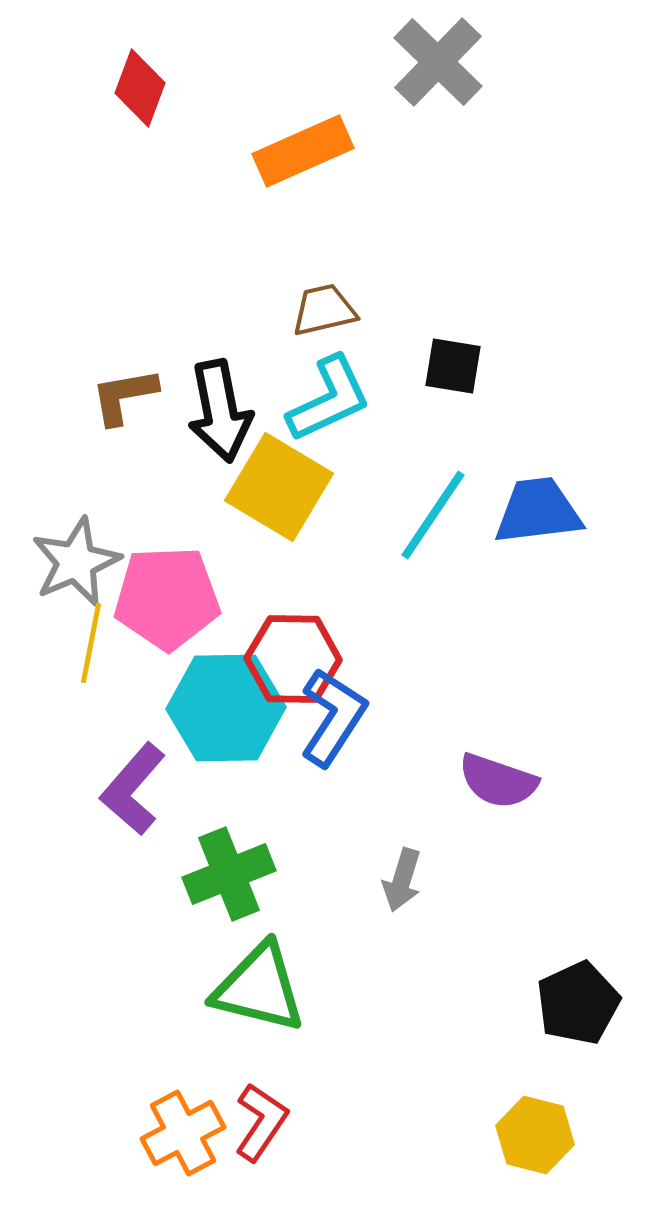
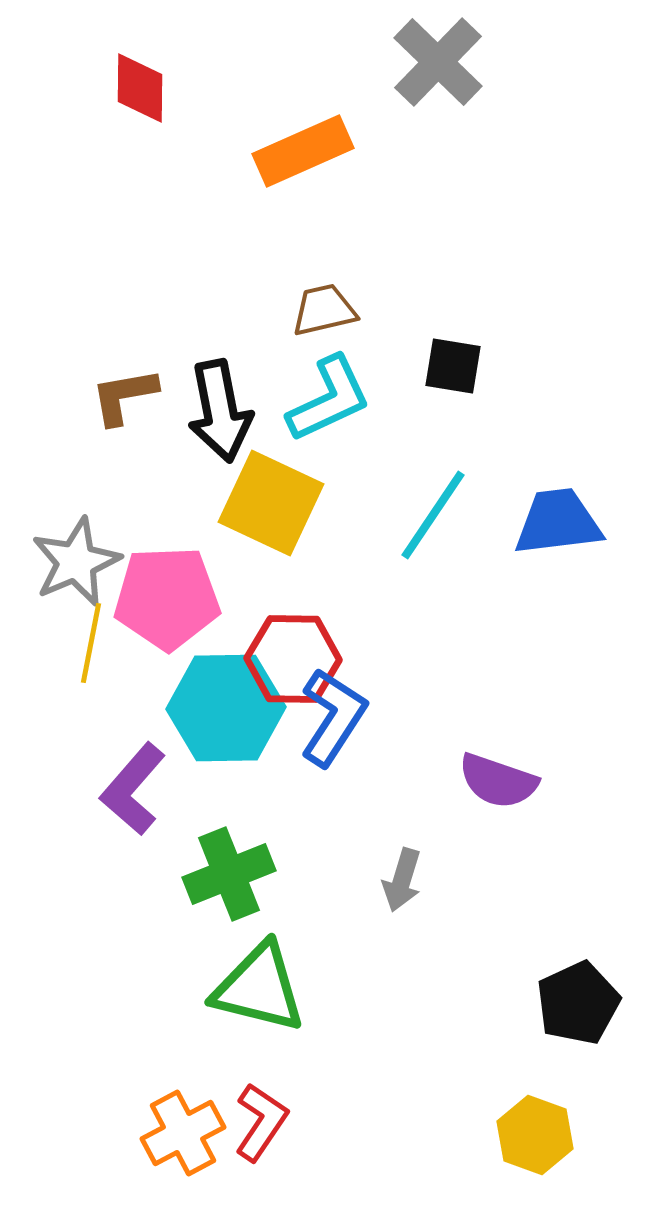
red diamond: rotated 20 degrees counterclockwise
yellow square: moved 8 px left, 16 px down; rotated 6 degrees counterclockwise
blue trapezoid: moved 20 px right, 11 px down
yellow hexagon: rotated 6 degrees clockwise
